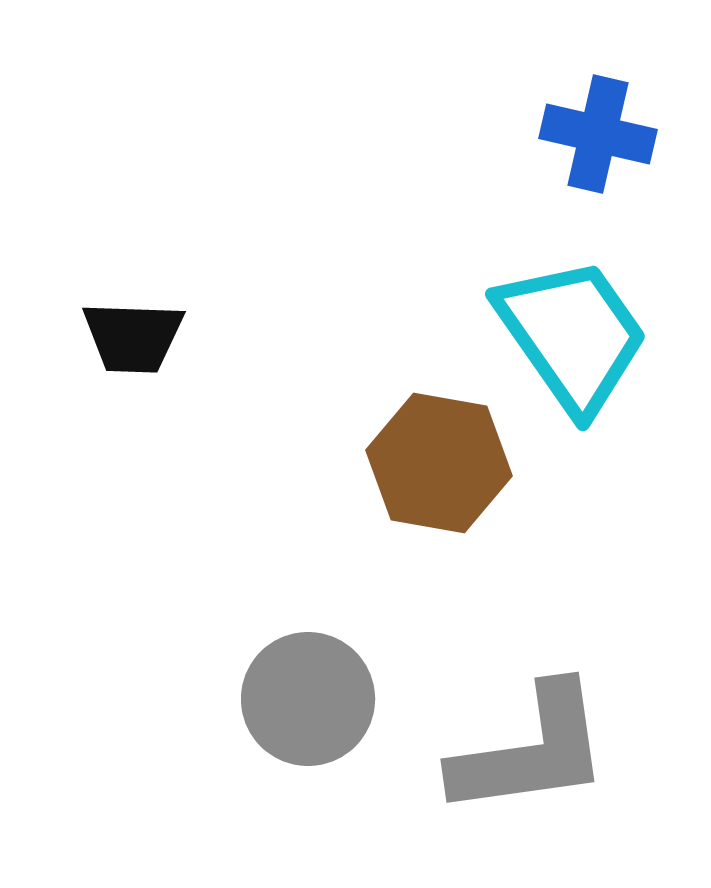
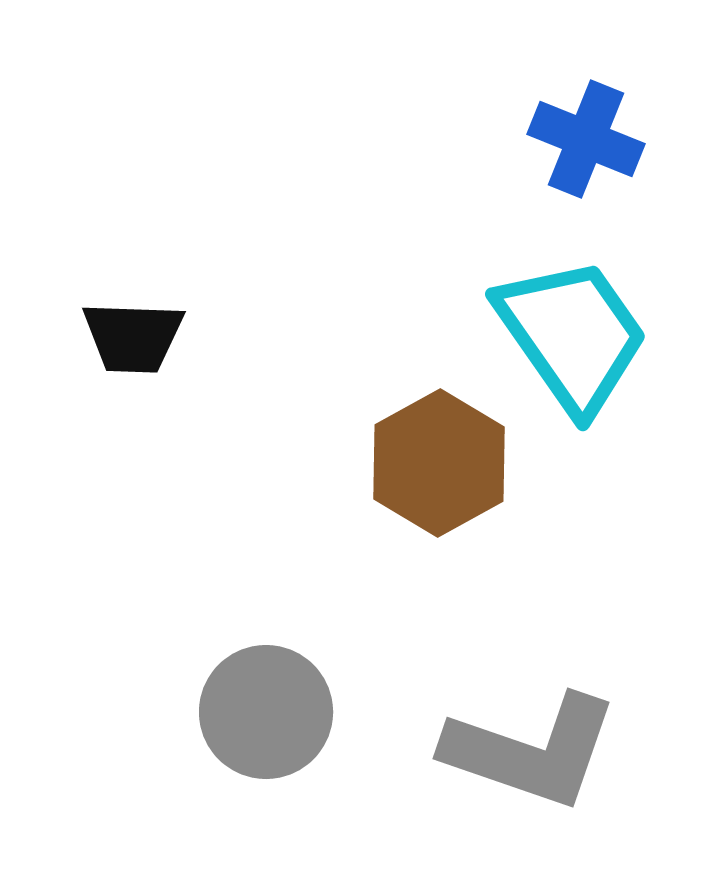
blue cross: moved 12 px left, 5 px down; rotated 9 degrees clockwise
brown hexagon: rotated 21 degrees clockwise
gray circle: moved 42 px left, 13 px down
gray L-shape: rotated 27 degrees clockwise
